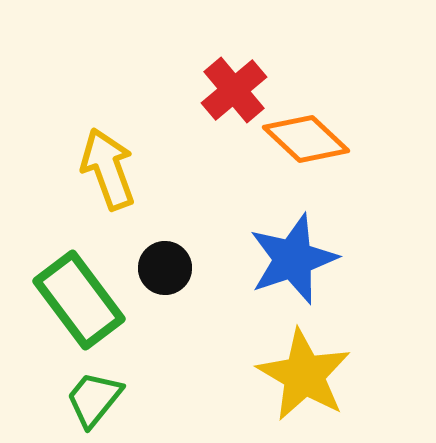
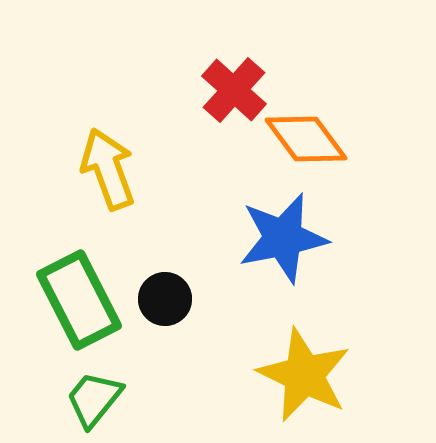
red cross: rotated 8 degrees counterclockwise
orange diamond: rotated 10 degrees clockwise
blue star: moved 10 px left, 21 px up; rotated 8 degrees clockwise
black circle: moved 31 px down
green rectangle: rotated 10 degrees clockwise
yellow star: rotated 4 degrees counterclockwise
